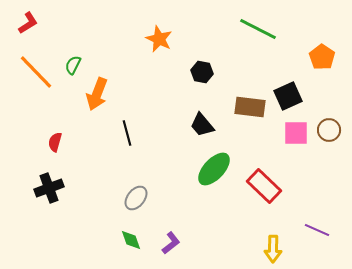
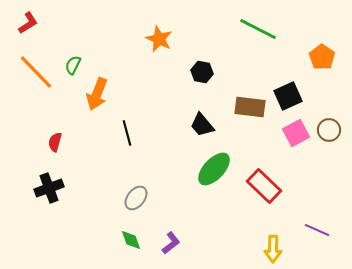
pink square: rotated 28 degrees counterclockwise
